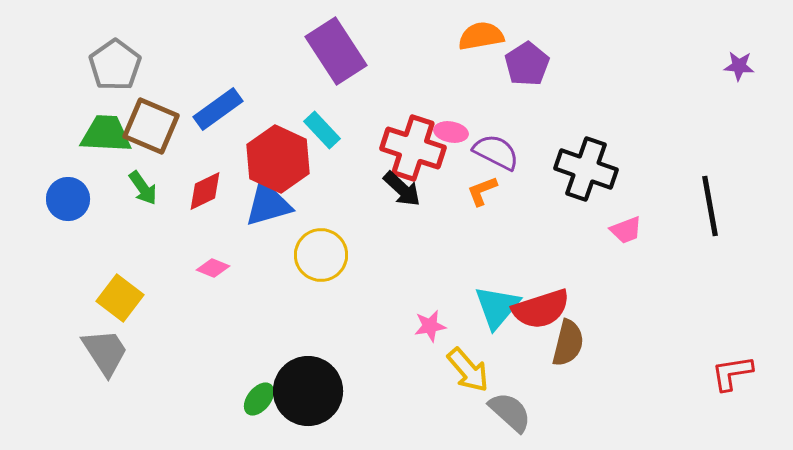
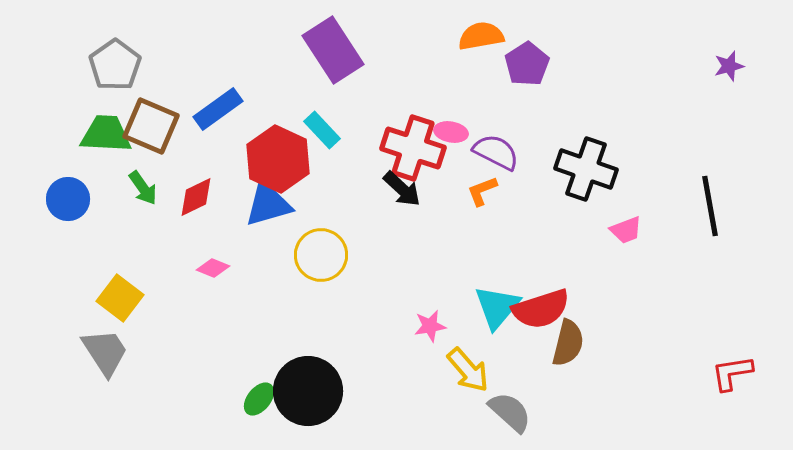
purple rectangle: moved 3 px left, 1 px up
purple star: moved 10 px left; rotated 20 degrees counterclockwise
red diamond: moved 9 px left, 6 px down
